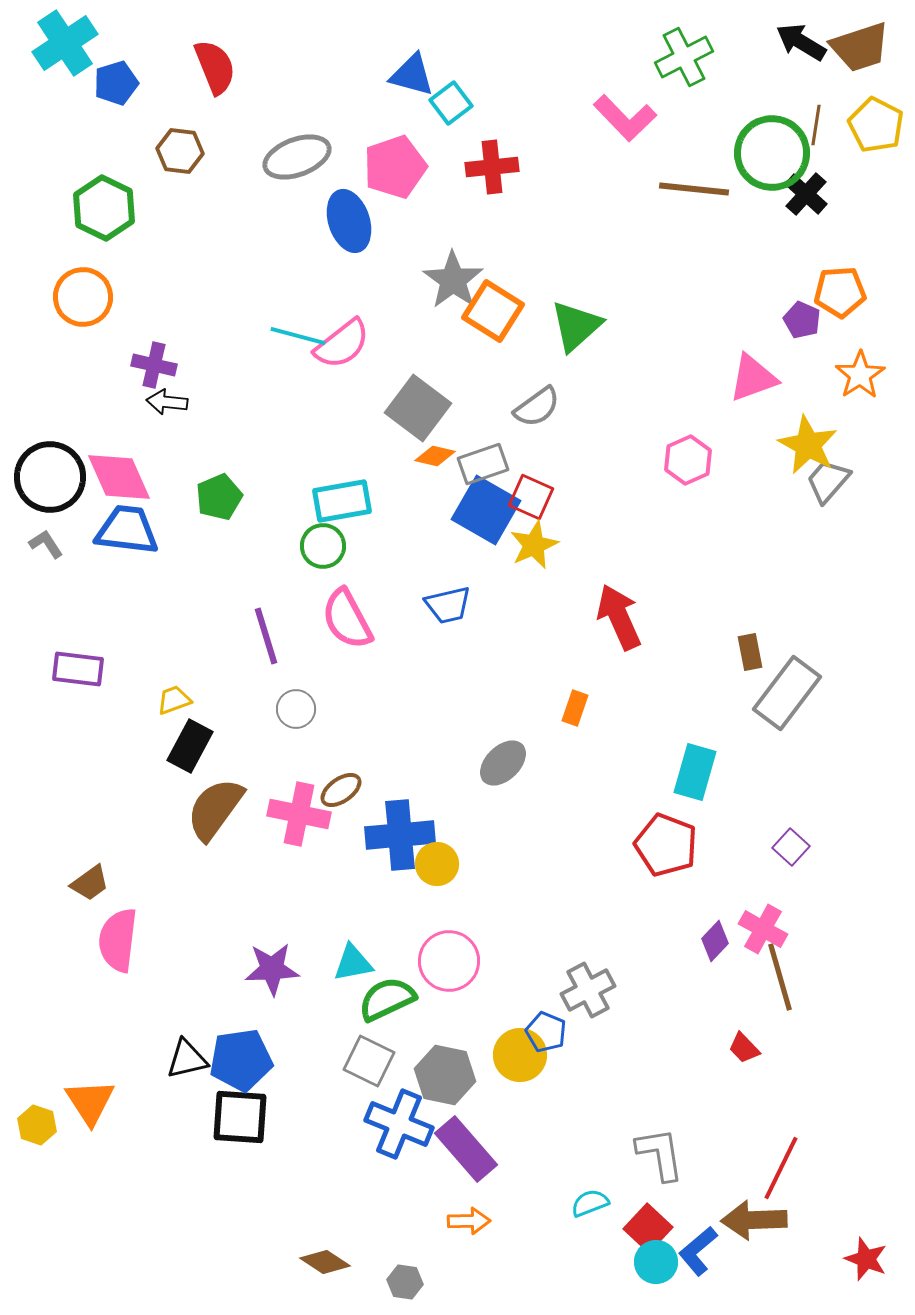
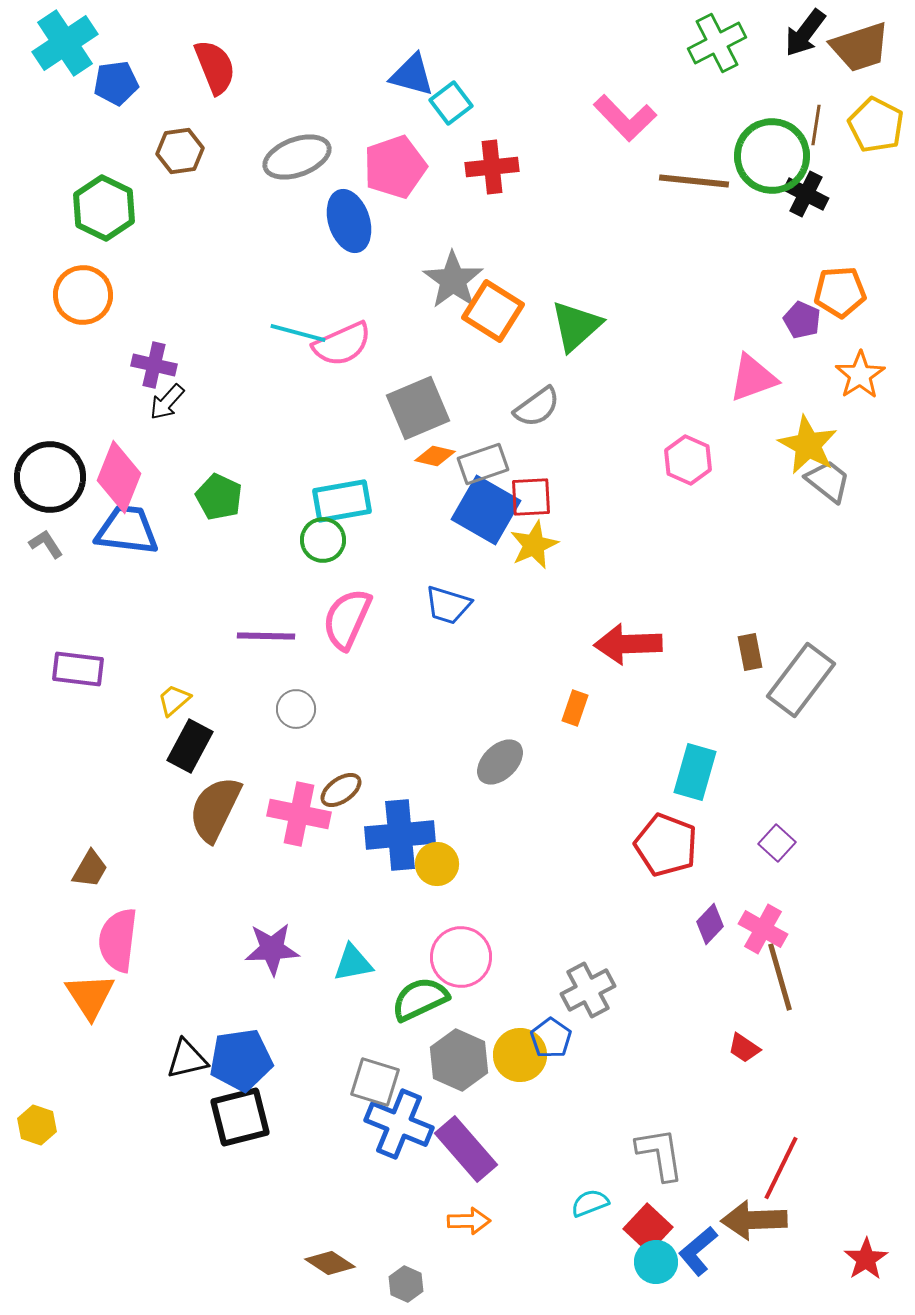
black arrow at (801, 42): moved 4 px right, 9 px up; rotated 84 degrees counterclockwise
green cross at (684, 57): moved 33 px right, 14 px up
blue pentagon at (116, 83): rotated 9 degrees clockwise
brown hexagon at (180, 151): rotated 15 degrees counterclockwise
green circle at (772, 153): moved 3 px down
brown line at (694, 189): moved 8 px up
black cross at (806, 194): rotated 15 degrees counterclockwise
orange circle at (83, 297): moved 2 px up
cyan line at (298, 336): moved 3 px up
pink semicircle at (342, 344): rotated 14 degrees clockwise
black arrow at (167, 402): rotated 54 degrees counterclockwise
gray square at (418, 408): rotated 30 degrees clockwise
pink hexagon at (688, 460): rotated 12 degrees counterclockwise
pink diamond at (119, 477): rotated 46 degrees clockwise
gray trapezoid at (828, 481): rotated 87 degrees clockwise
green pentagon at (219, 497): rotated 24 degrees counterclockwise
red square at (531, 497): rotated 27 degrees counterclockwise
green circle at (323, 546): moved 6 px up
blue trapezoid at (448, 605): rotated 30 degrees clockwise
red arrow at (619, 617): moved 9 px right, 27 px down; rotated 68 degrees counterclockwise
pink semicircle at (347, 619): rotated 52 degrees clockwise
purple line at (266, 636): rotated 72 degrees counterclockwise
gray rectangle at (787, 693): moved 14 px right, 13 px up
yellow trapezoid at (174, 700): rotated 21 degrees counterclockwise
gray ellipse at (503, 763): moved 3 px left, 1 px up
brown semicircle at (215, 809): rotated 10 degrees counterclockwise
purple square at (791, 847): moved 14 px left, 4 px up
brown trapezoid at (90, 883): moved 14 px up; rotated 24 degrees counterclockwise
purple diamond at (715, 941): moved 5 px left, 17 px up
pink circle at (449, 961): moved 12 px right, 4 px up
purple star at (272, 969): moved 20 px up
green semicircle at (387, 999): moved 33 px right
blue pentagon at (546, 1032): moved 5 px right, 6 px down; rotated 12 degrees clockwise
red trapezoid at (744, 1048): rotated 12 degrees counterclockwise
gray square at (369, 1061): moved 6 px right, 21 px down; rotated 9 degrees counterclockwise
gray hexagon at (445, 1075): moved 14 px right, 15 px up; rotated 12 degrees clockwise
orange triangle at (90, 1102): moved 106 px up
black square at (240, 1117): rotated 18 degrees counterclockwise
red star at (866, 1259): rotated 18 degrees clockwise
brown diamond at (325, 1262): moved 5 px right, 1 px down
gray hexagon at (405, 1282): moved 1 px right, 2 px down; rotated 16 degrees clockwise
